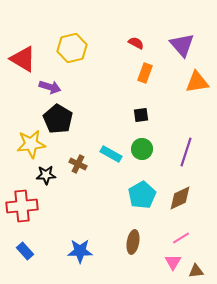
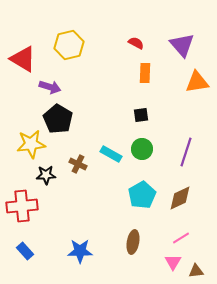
yellow hexagon: moved 3 px left, 3 px up
orange rectangle: rotated 18 degrees counterclockwise
